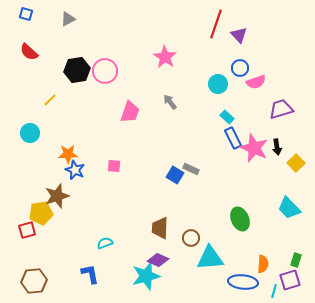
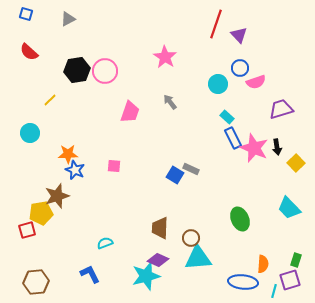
cyan triangle at (210, 258): moved 12 px left
blue L-shape at (90, 274): rotated 15 degrees counterclockwise
brown hexagon at (34, 281): moved 2 px right, 1 px down
